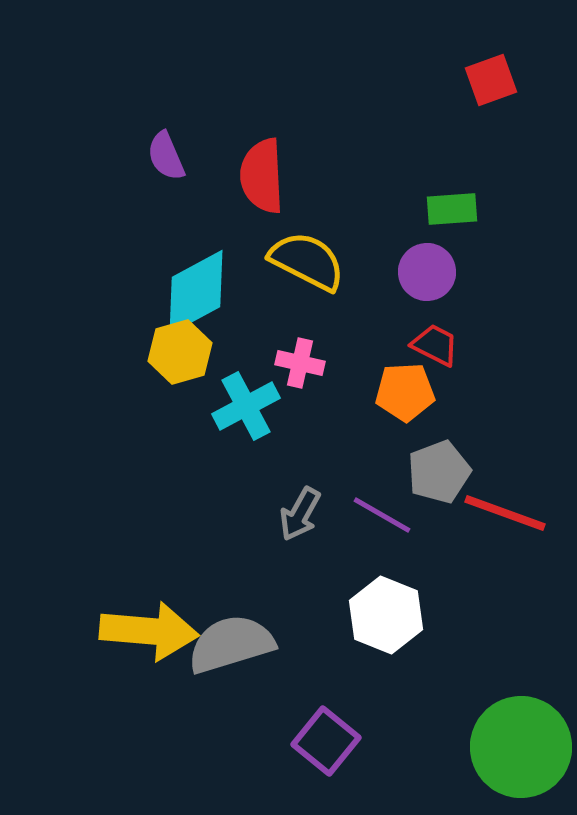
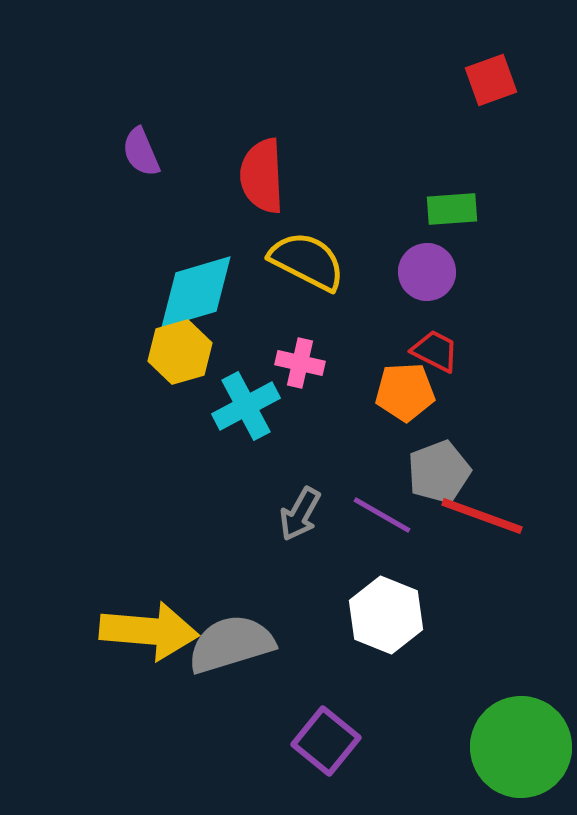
purple semicircle: moved 25 px left, 4 px up
cyan diamond: rotated 12 degrees clockwise
red trapezoid: moved 6 px down
red line: moved 23 px left, 3 px down
